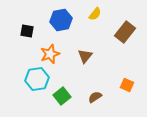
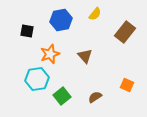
brown triangle: rotated 21 degrees counterclockwise
